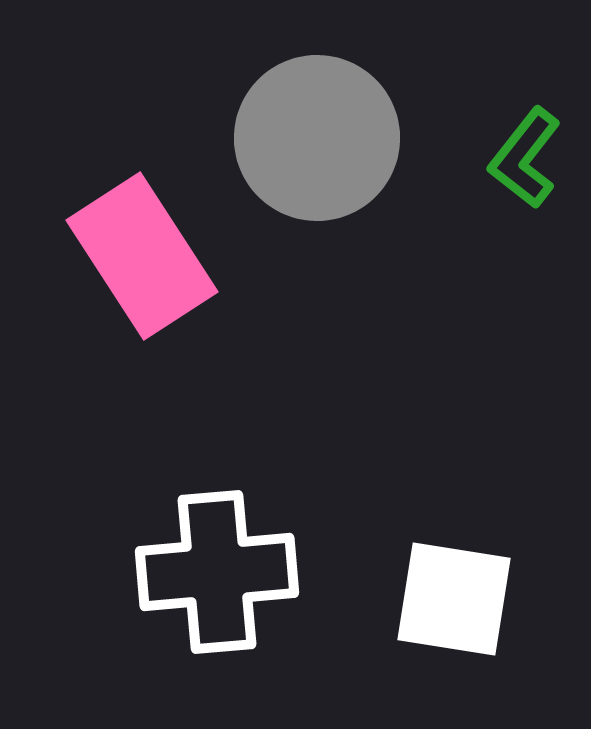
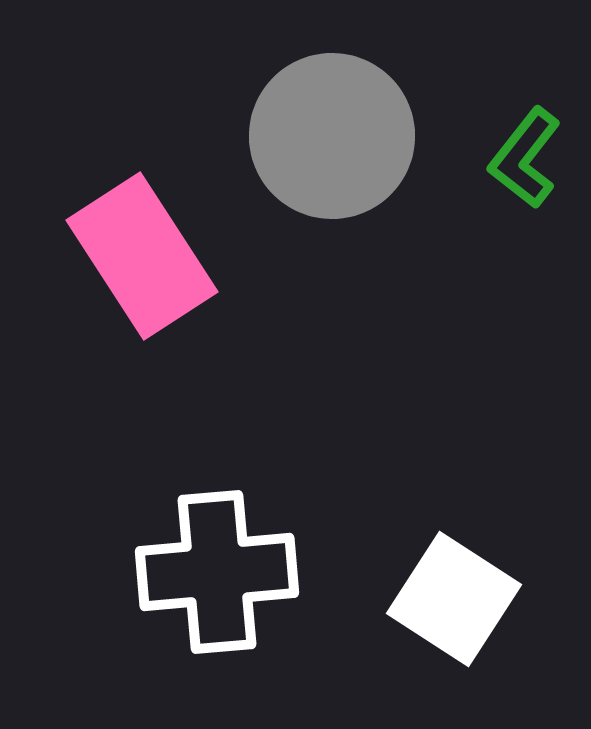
gray circle: moved 15 px right, 2 px up
white square: rotated 24 degrees clockwise
